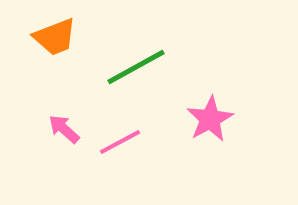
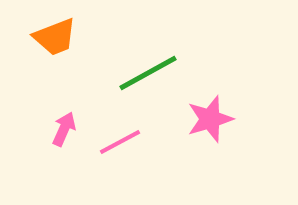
green line: moved 12 px right, 6 px down
pink star: rotated 12 degrees clockwise
pink arrow: rotated 72 degrees clockwise
